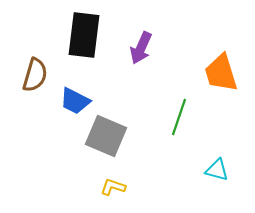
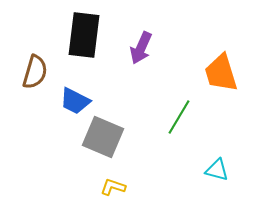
brown semicircle: moved 3 px up
green line: rotated 12 degrees clockwise
gray square: moved 3 px left, 1 px down
